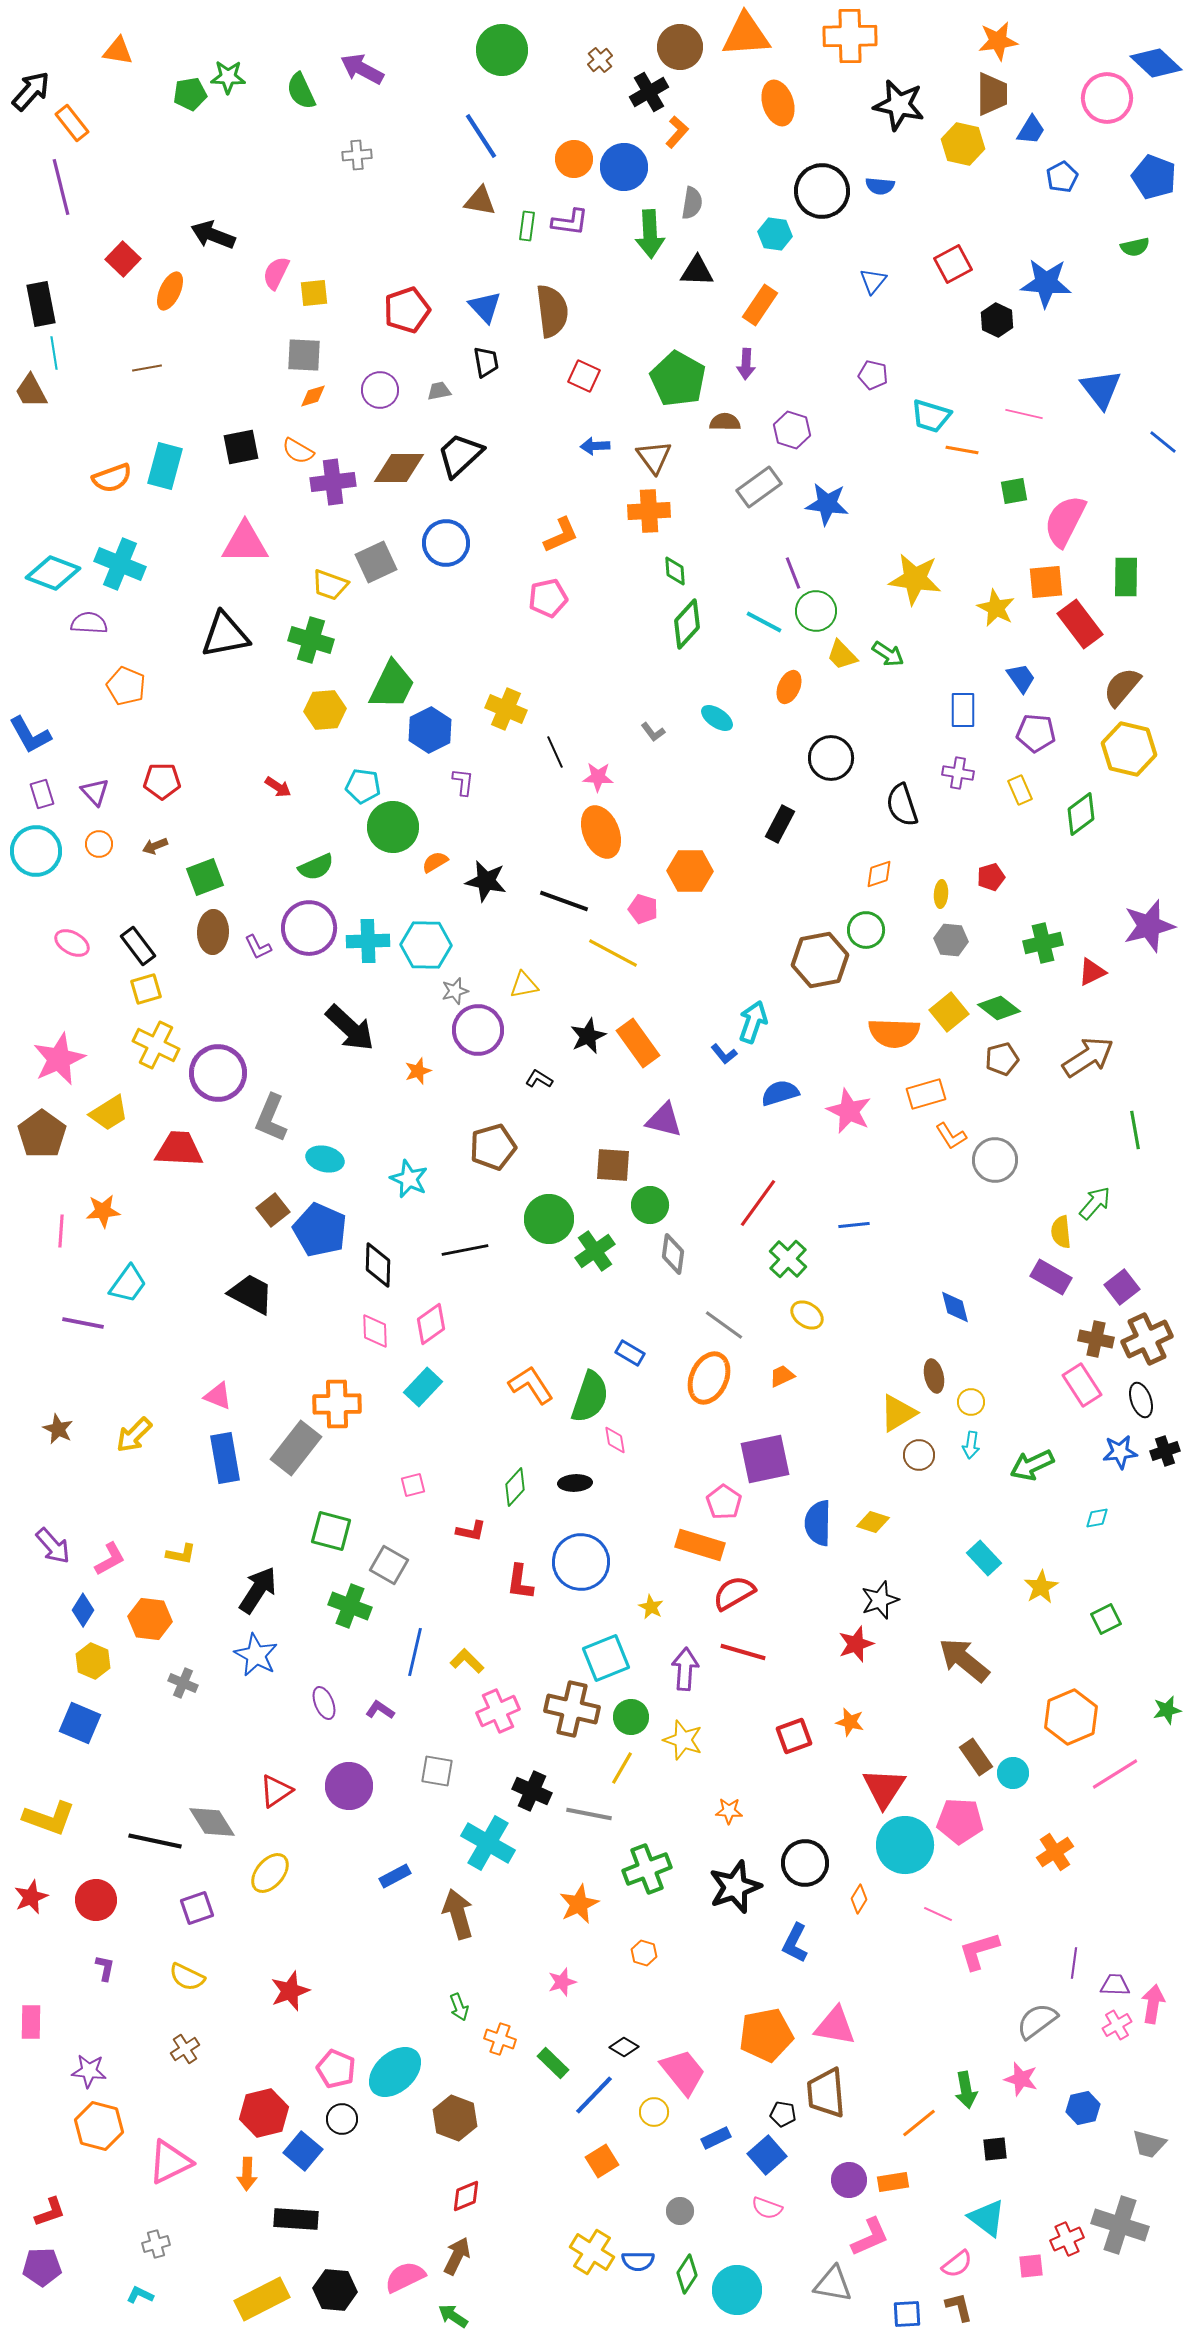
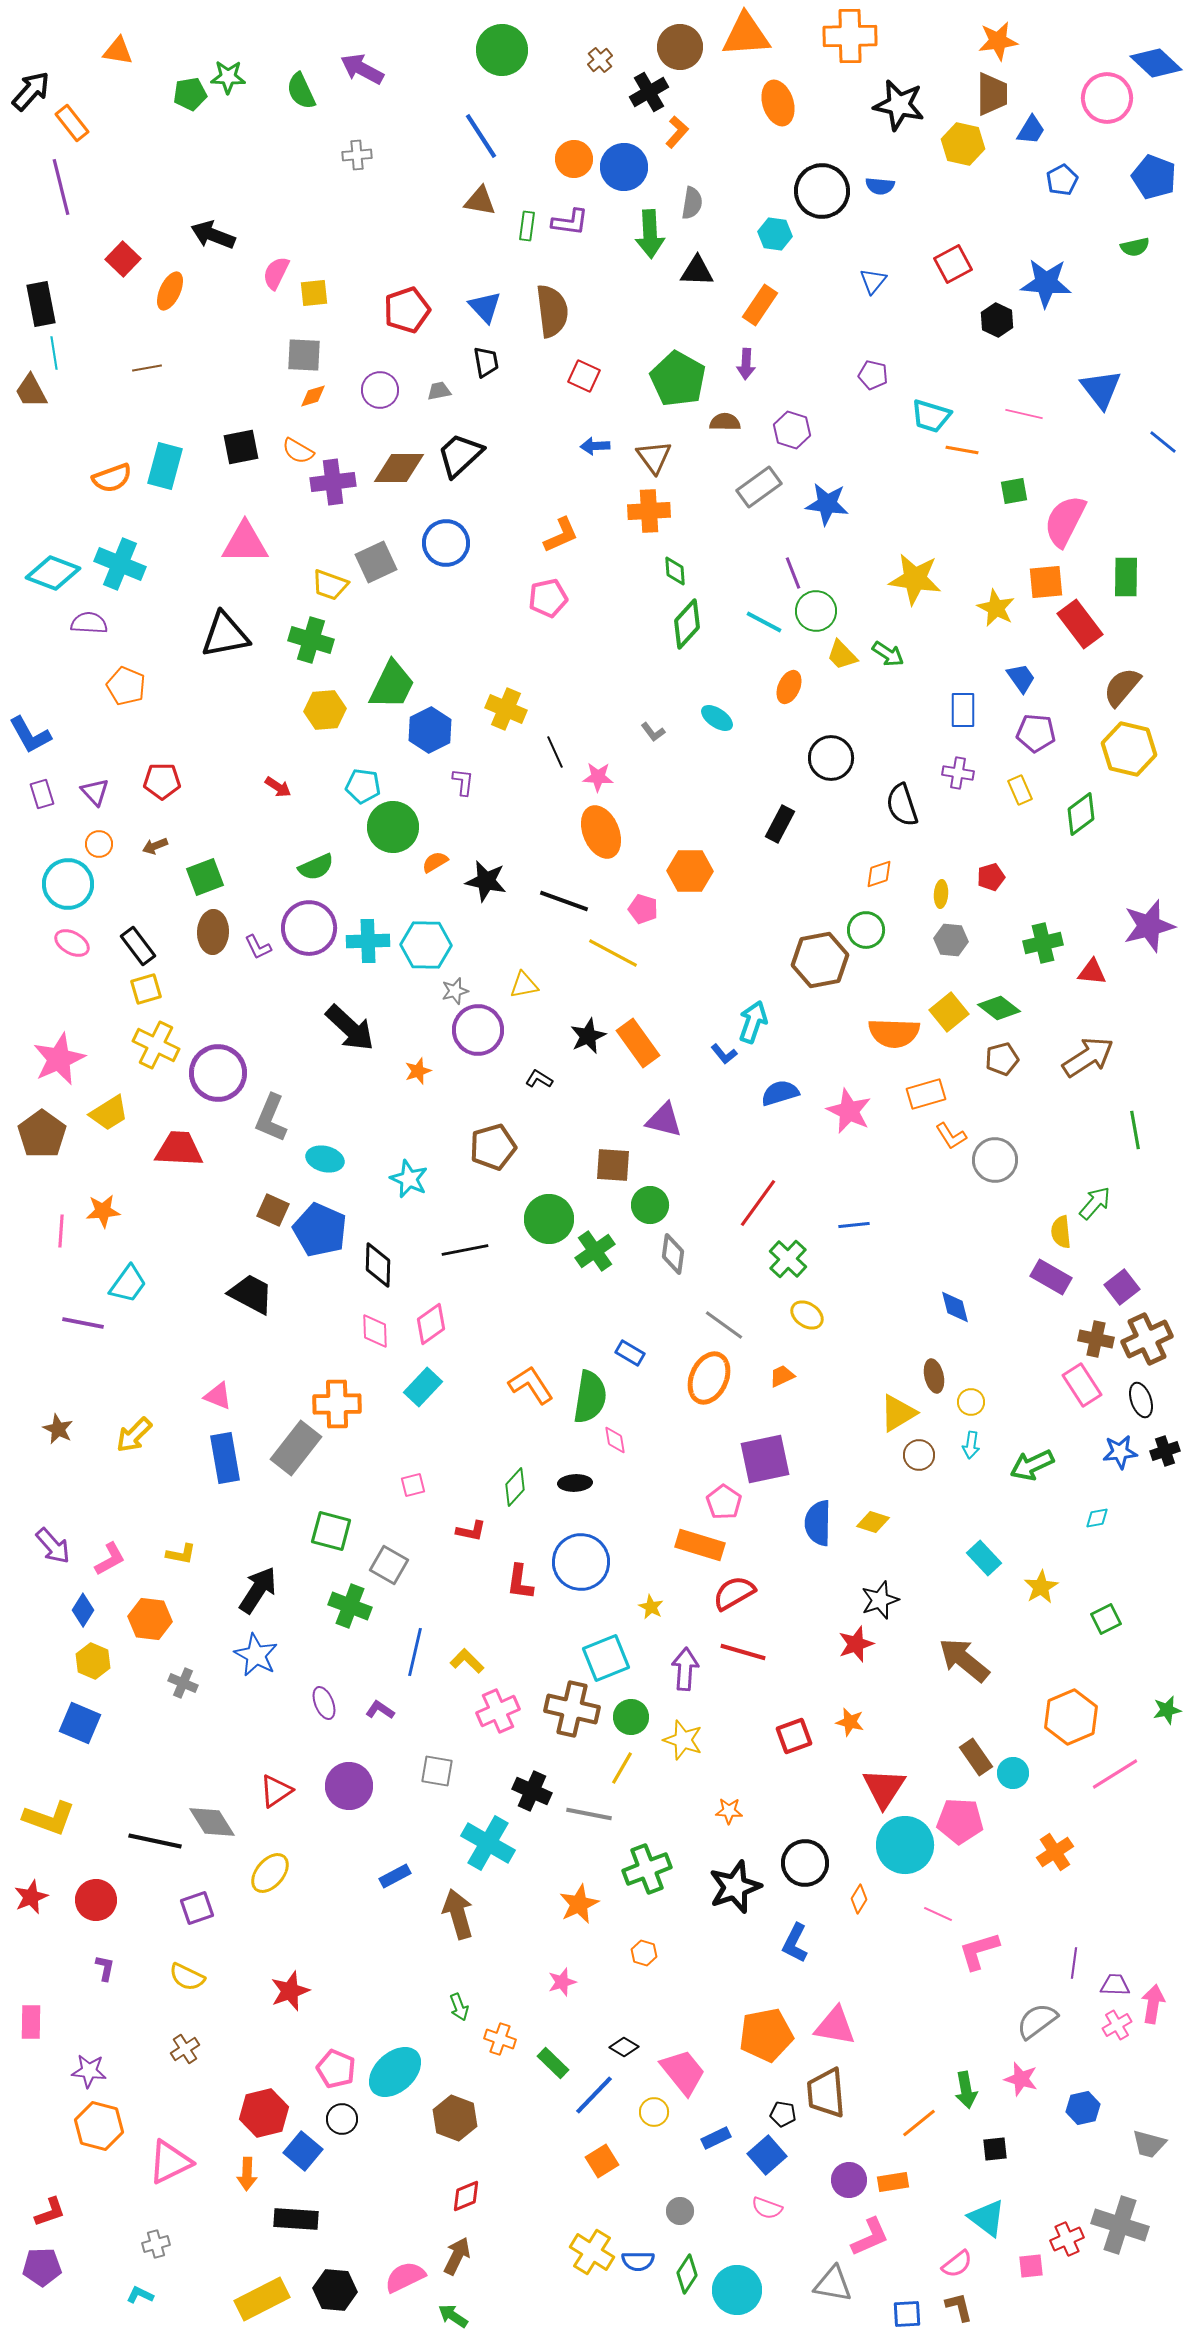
blue pentagon at (1062, 177): moved 3 px down
cyan circle at (36, 851): moved 32 px right, 33 px down
red triangle at (1092, 972): rotated 32 degrees clockwise
brown square at (273, 1210): rotated 28 degrees counterclockwise
green semicircle at (590, 1397): rotated 10 degrees counterclockwise
